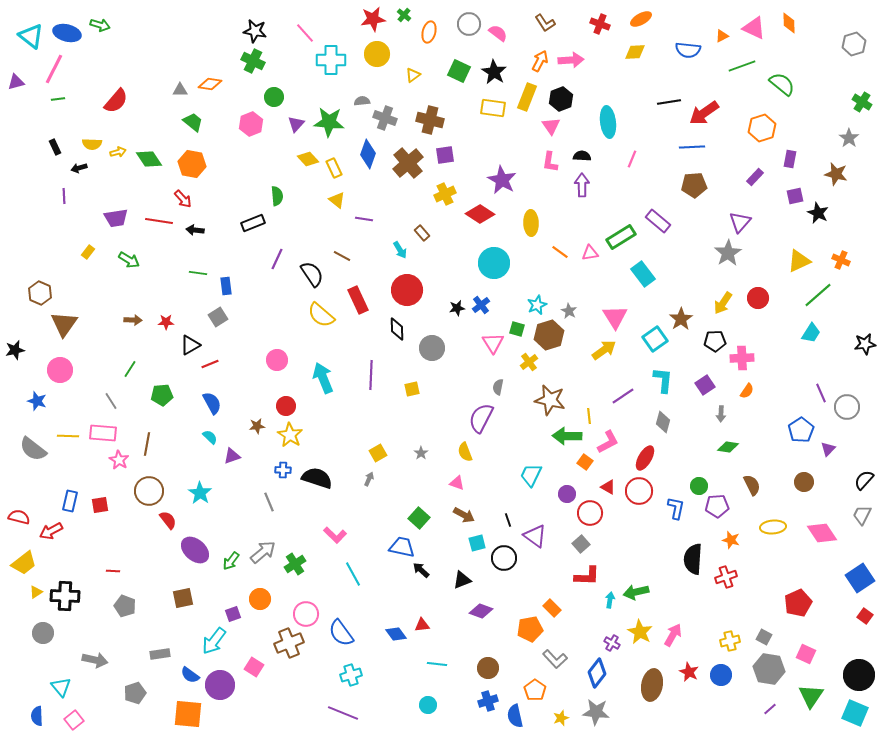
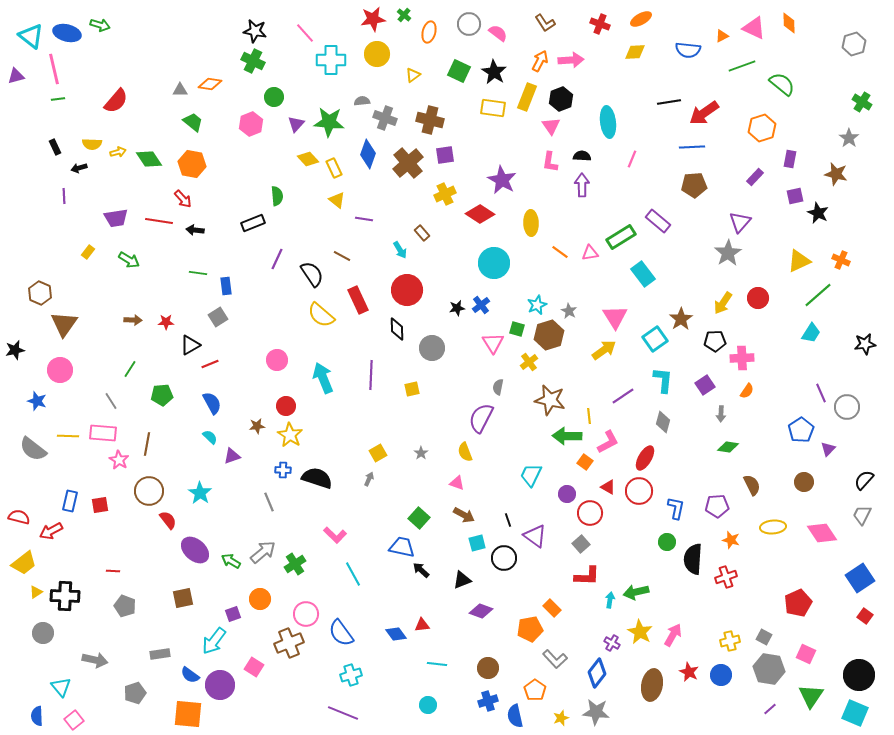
pink line at (54, 69): rotated 40 degrees counterclockwise
purple triangle at (16, 82): moved 6 px up
green circle at (699, 486): moved 32 px left, 56 px down
green arrow at (231, 561): rotated 84 degrees clockwise
